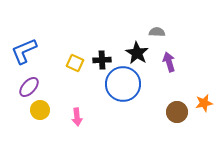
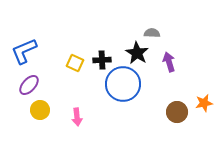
gray semicircle: moved 5 px left, 1 px down
purple ellipse: moved 2 px up
